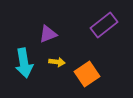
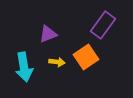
purple rectangle: moved 1 px left; rotated 16 degrees counterclockwise
cyan arrow: moved 4 px down
orange square: moved 1 px left, 17 px up
